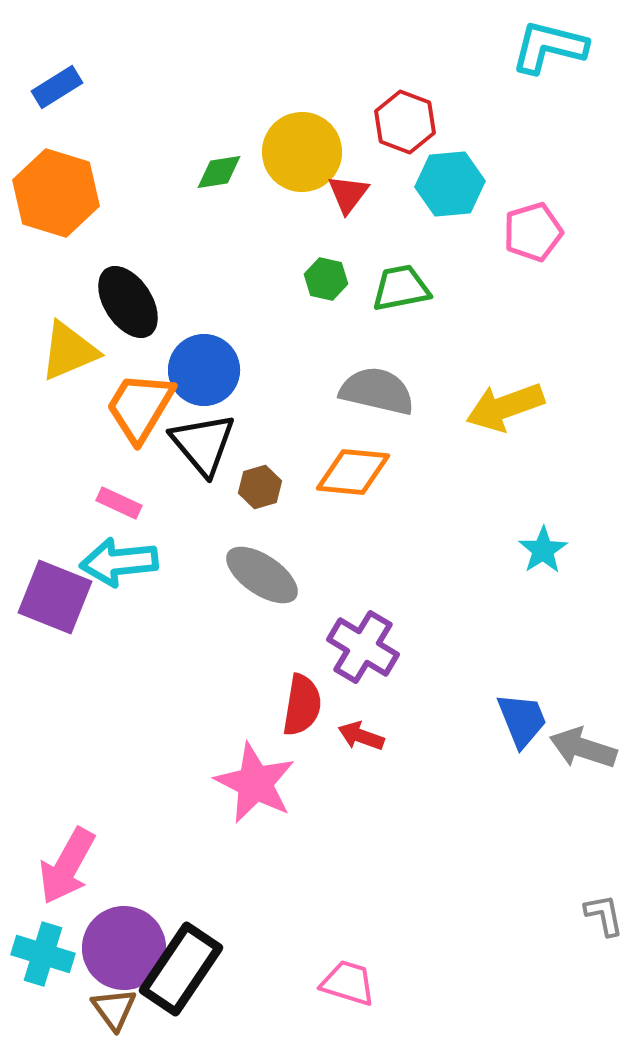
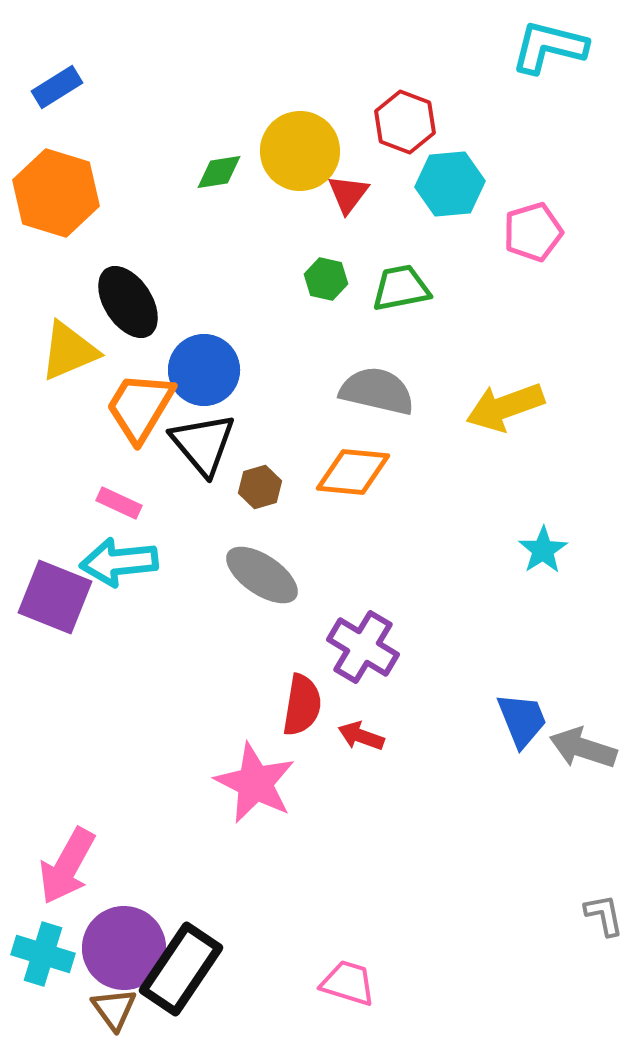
yellow circle: moved 2 px left, 1 px up
